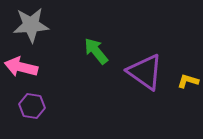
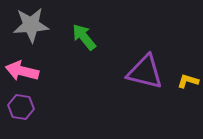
green arrow: moved 12 px left, 14 px up
pink arrow: moved 1 px right, 4 px down
purple triangle: rotated 21 degrees counterclockwise
purple hexagon: moved 11 px left, 1 px down
